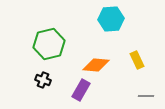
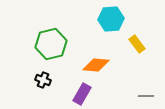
green hexagon: moved 2 px right
yellow rectangle: moved 16 px up; rotated 12 degrees counterclockwise
purple rectangle: moved 1 px right, 4 px down
